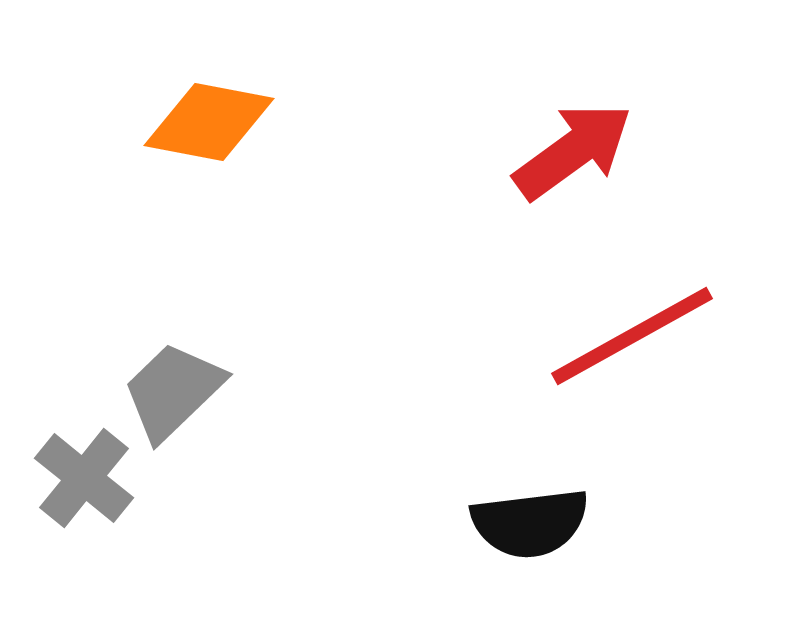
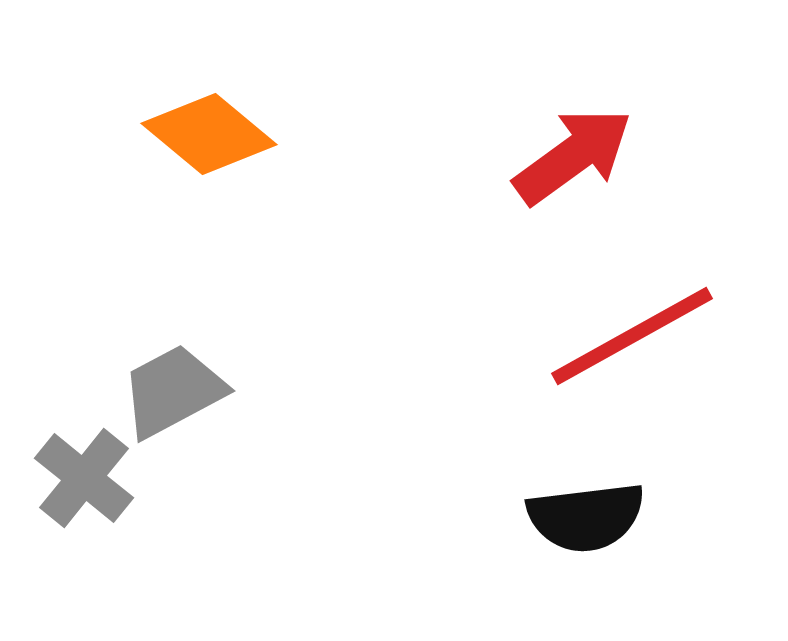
orange diamond: moved 12 px down; rotated 29 degrees clockwise
red arrow: moved 5 px down
gray trapezoid: rotated 16 degrees clockwise
black semicircle: moved 56 px right, 6 px up
